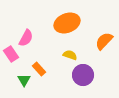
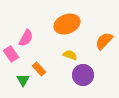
orange ellipse: moved 1 px down
green triangle: moved 1 px left
